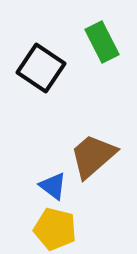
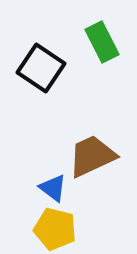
brown trapezoid: moved 1 px left; rotated 16 degrees clockwise
blue triangle: moved 2 px down
